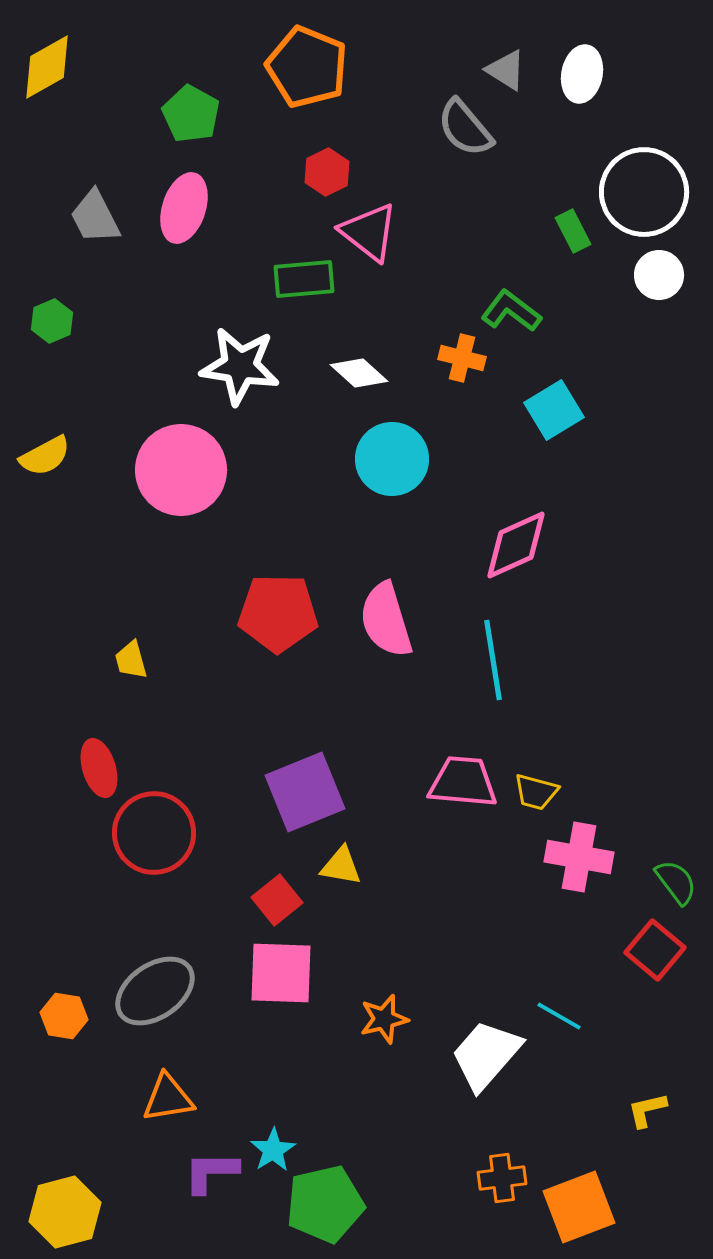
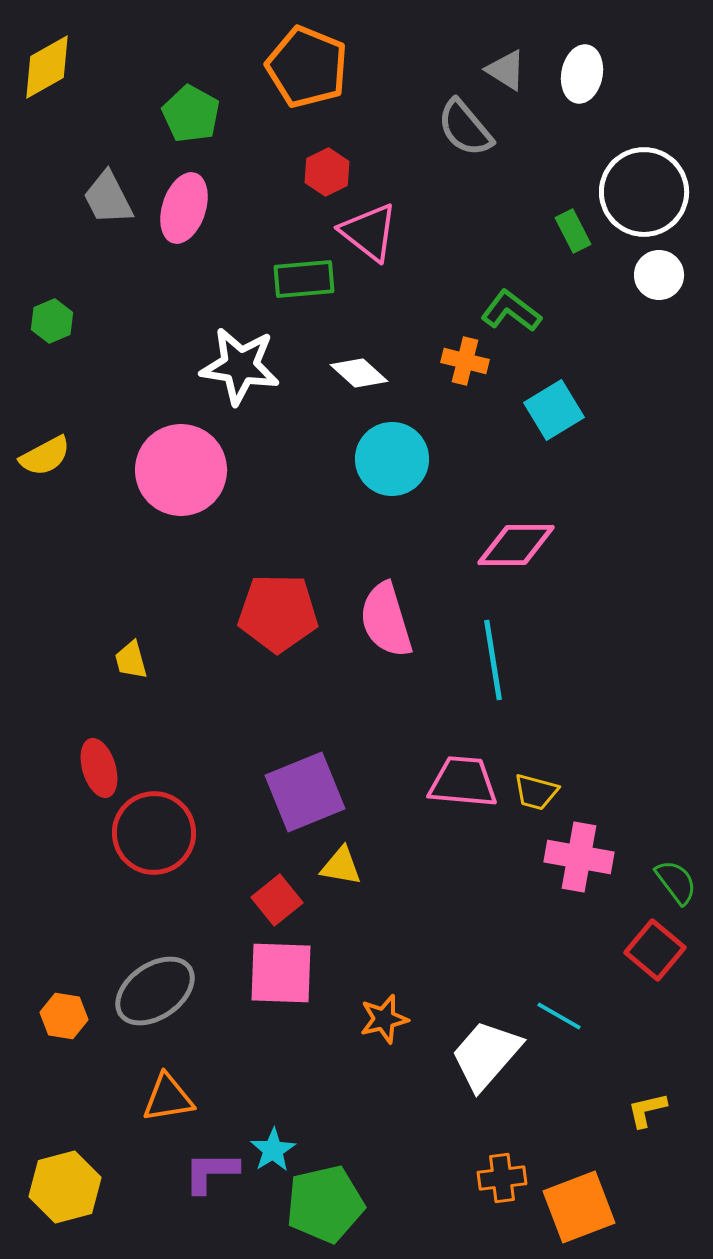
gray trapezoid at (95, 217): moved 13 px right, 19 px up
orange cross at (462, 358): moved 3 px right, 3 px down
pink diamond at (516, 545): rotated 24 degrees clockwise
yellow hexagon at (65, 1212): moved 25 px up
